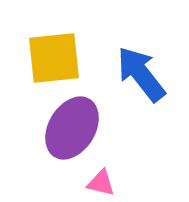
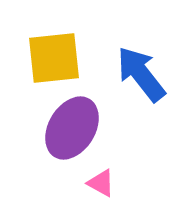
pink triangle: rotated 16 degrees clockwise
